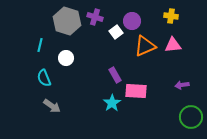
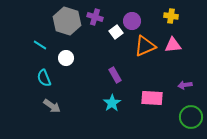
cyan line: rotated 72 degrees counterclockwise
purple arrow: moved 3 px right
pink rectangle: moved 16 px right, 7 px down
